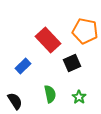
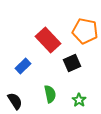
green star: moved 3 px down
